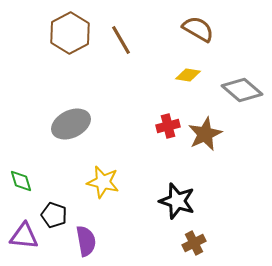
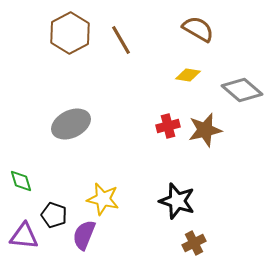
brown star: moved 4 px up; rotated 12 degrees clockwise
yellow star: moved 17 px down
purple semicircle: moved 2 px left, 6 px up; rotated 148 degrees counterclockwise
